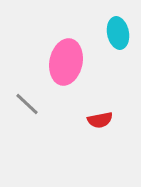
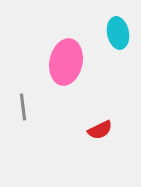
gray line: moved 4 px left, 3 px down; rotated 40 degrees clockwise
red semicircle: moved 10 px down; rotated 15 degrees counterclockwise
